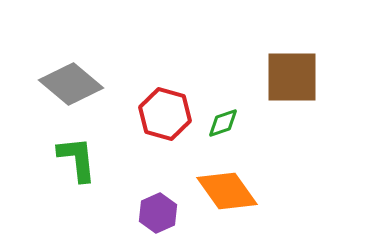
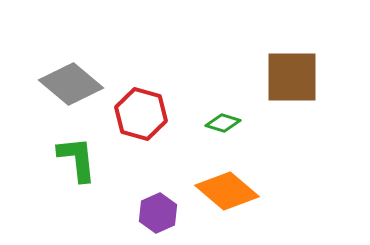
red hexagon: moved 24 px left
green diamond: rotated 36 degrees clockwise
orange diamond: rotated 14 degrees counterclockwise
